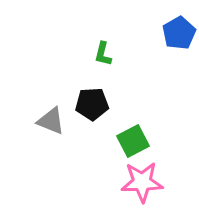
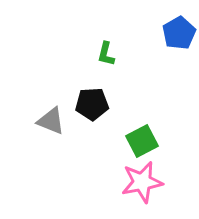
green L-shape: moved 3 px right
green square: moved 9 px right
pink star: rotated 9 degrees counterclockwise
